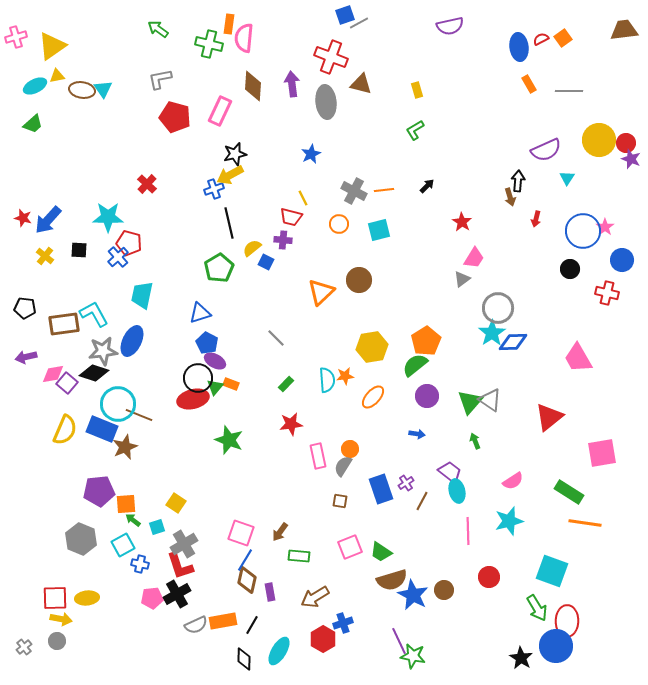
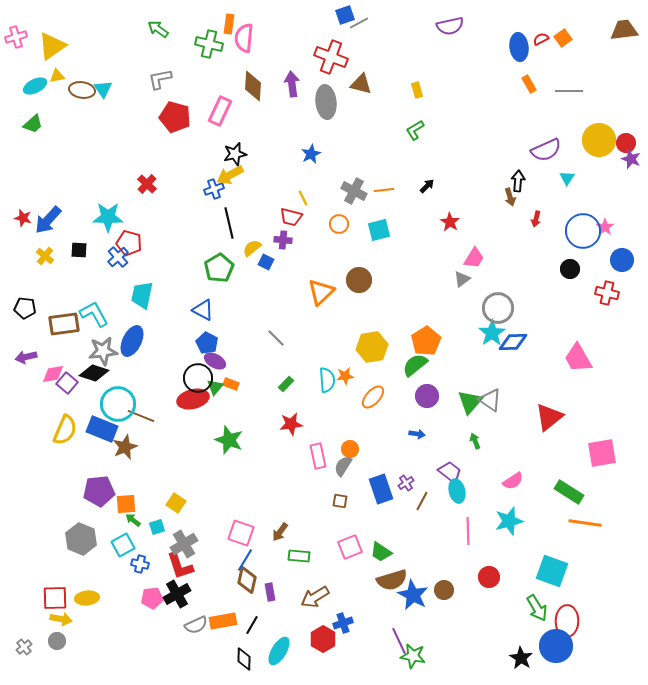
red star at (462, 222): moved 12 px left
blue triangle at (200, 313): moved 3 px right, 3 px up; rotated 45 degrees clockwise
brown line at (139, 415): moved 2 px right, 1 px down
